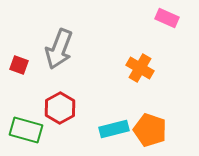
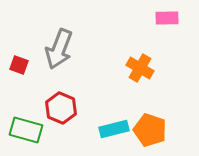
pink rectangle: rotated 25 degrees counterclockwise
red hexagon: moved 1 px right; rotated 8 degrees counterclockwise
